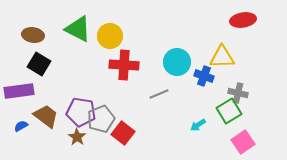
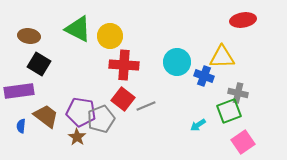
brown ellipse: moved 4 px left, 1 px down
gray line: moved 13 px left, 12 px down
green square: rotated 10 degrees clockwise
blue semicircle: rotated 56 degrees counterclockwise
red square: moved 34 px up
